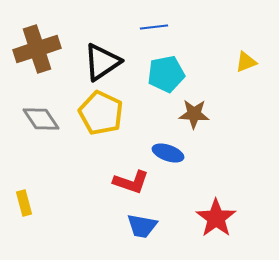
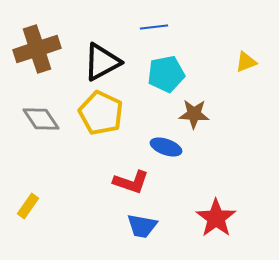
black triangle: rotated 6 degrees clockwise
blue ellipse: moved 2 px left, 6 px up
yellow rectangle: moved 4 px right, 3 px down; rotated 50 degrees clockwise
